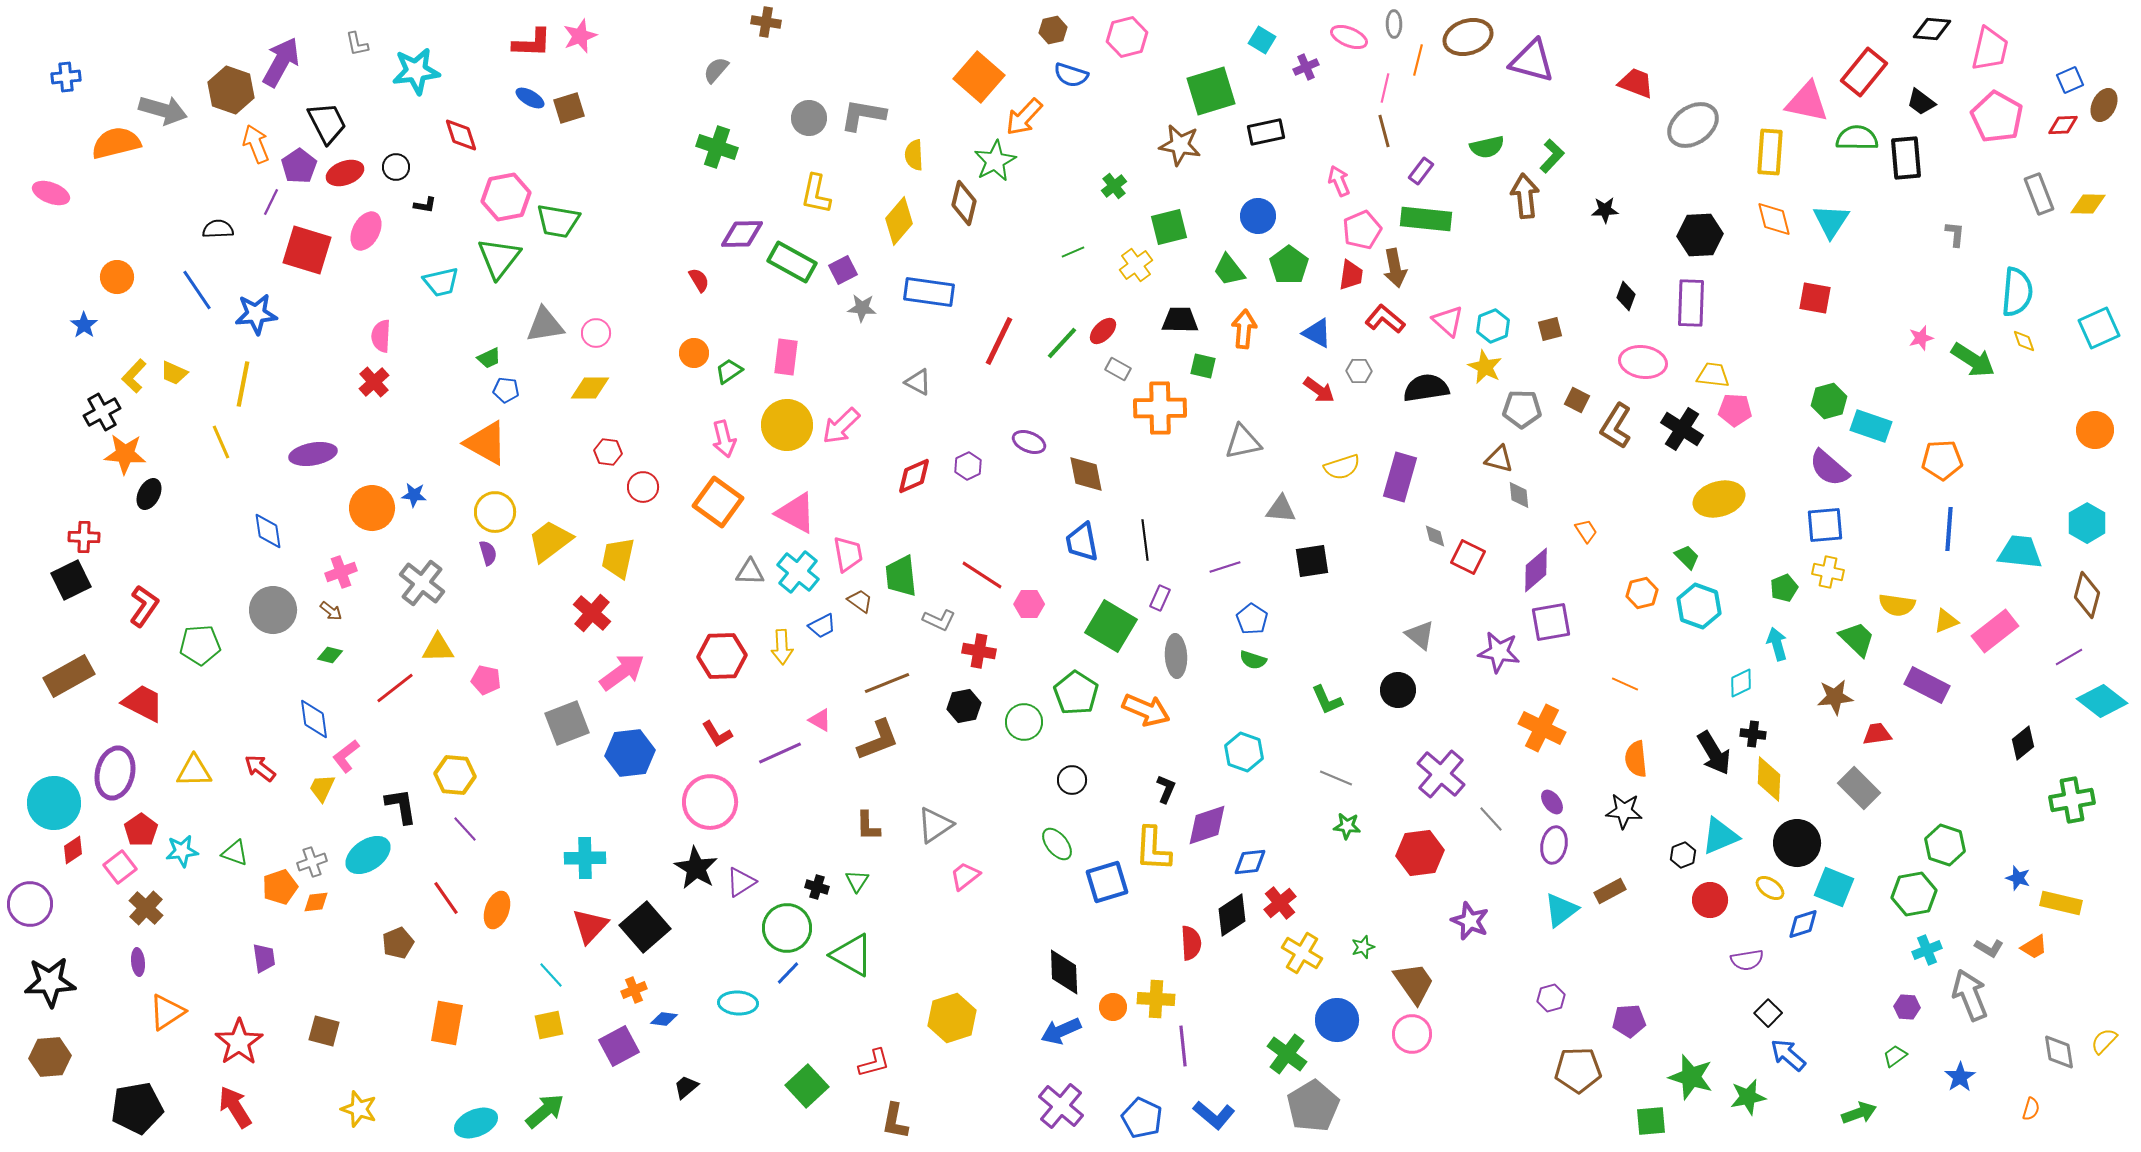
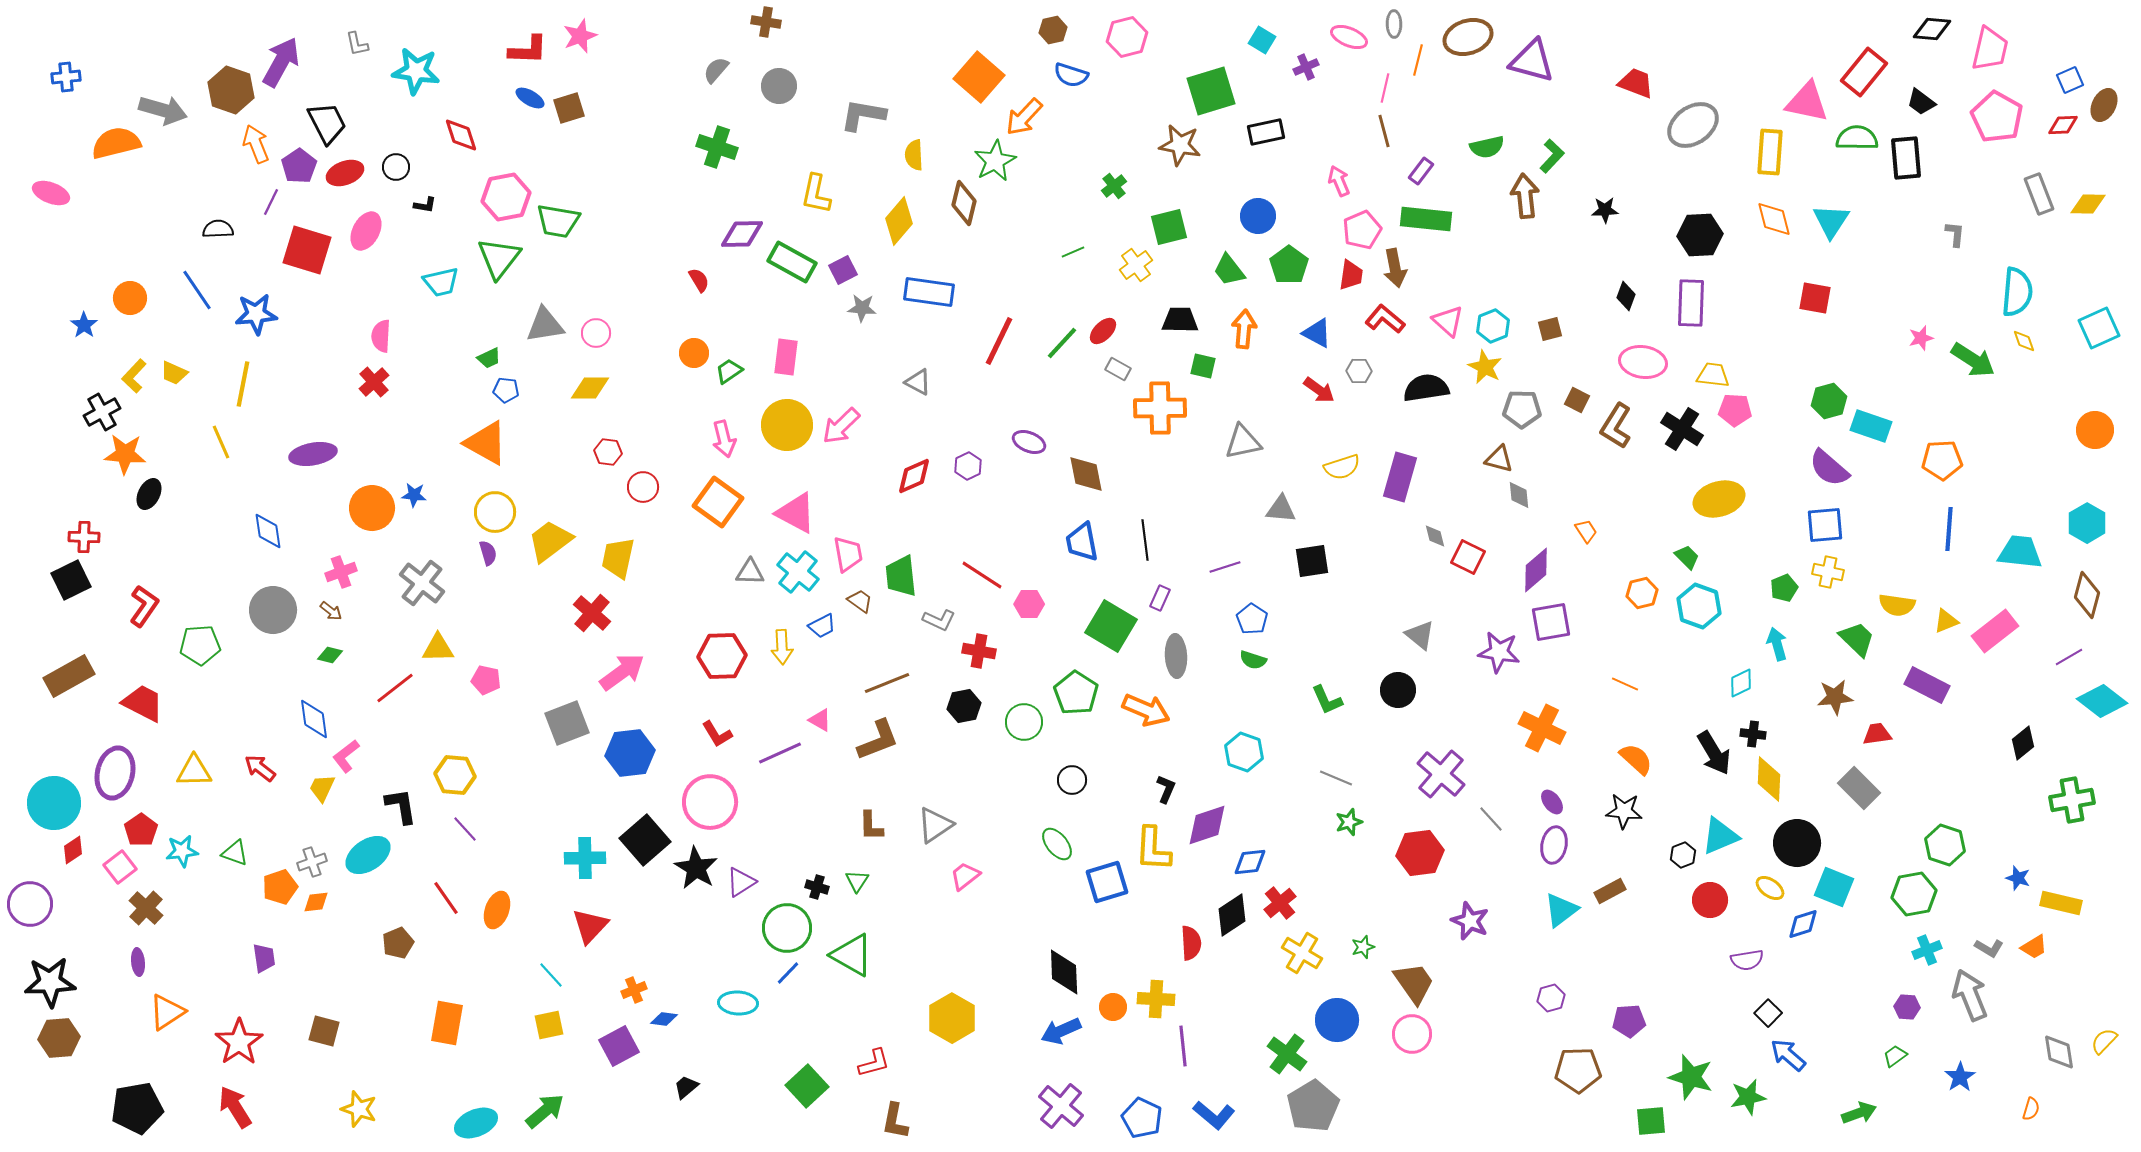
red L-shape at (532, 43): moved 4 px left, 7 px down
cyan star at (416, 71): rotated 15 degrees clockwise
gray circle at (809, 118): moved 30 px left, 32 px up
orange circle at (117, 277): moved 13 px right, 21 px down
orange semicircle at (1636, 759): rotated 138 degrees clockwise
brown L-shape at (868, 826): moved 3 px right
green star at (1347, 826): moved 2 px right, 4 px up; rotated 24 degrees counterclockwise
black square at (645, 927): moved 87 px up
yellow hexagon at (952, 1018): rotated 12 degrees counterclockwise
brown hexagon at (50, 1057): moved 9 px right, 19 px up
